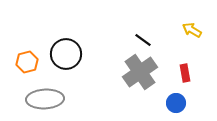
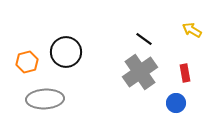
black line: moved 1 px right, 1 px up
black circle: moved 2 px up
